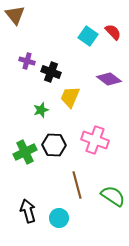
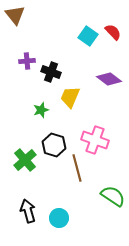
purple cross: rotated 21 degrees counterclockwise
black hexagon: rotated 15 degrees clockwise
green cross: moved 8 px down; rotated 15 degrees counterclockwise
brown line: moved 17 px up
